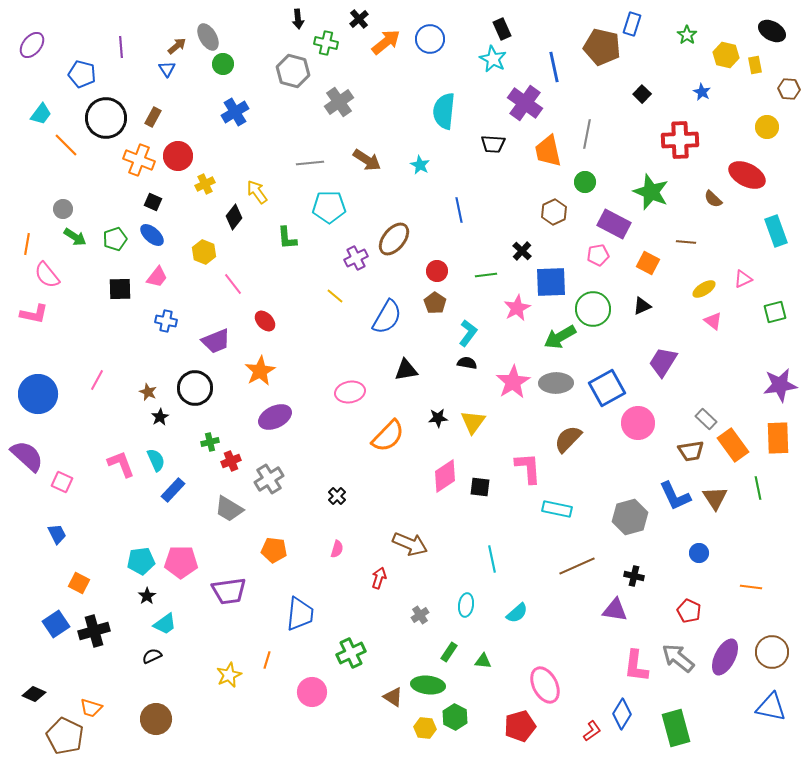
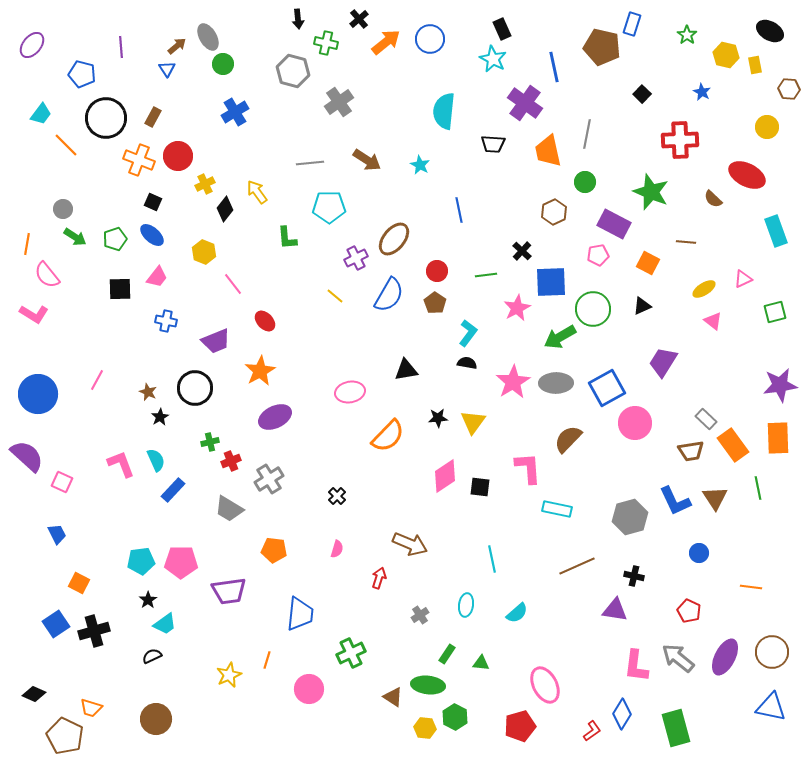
black ellipse at (772, 31): moved 2 px left
black diamond at (234, 217): moved 9 px left, 8 px up
pink L-shape at (34, 314): rotated 20 degrees clockwise
blue semicircle at (387, 317): moved 2 px right, 22 px up
pink circle at (638, 423): moved 3 px left
blue L-shape at (675, 496): moved 5 px down
black star at (147, 596): moved 1 px right, 4 px down
green rectangle at (449, 652): moved 2 px left, 2 px down
green triangle at (483, 661): moved 2 px left, 2 px down
pink circle at (312, 692): moved 3 px left, 3 px up
